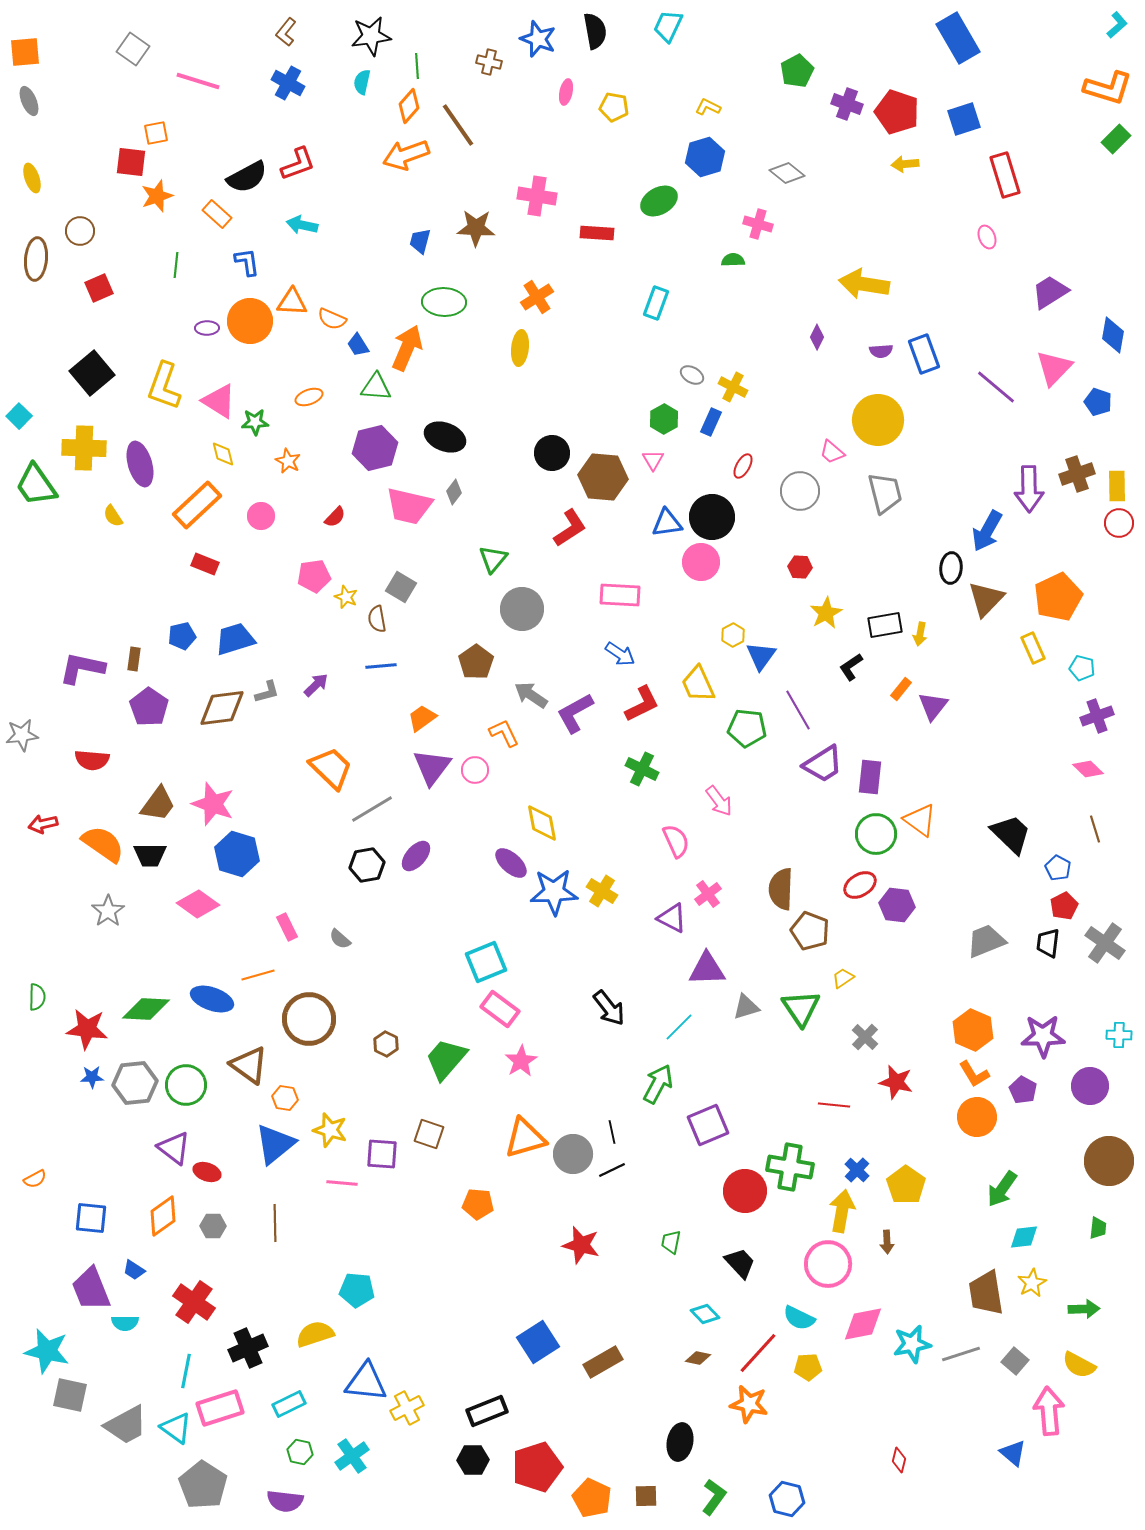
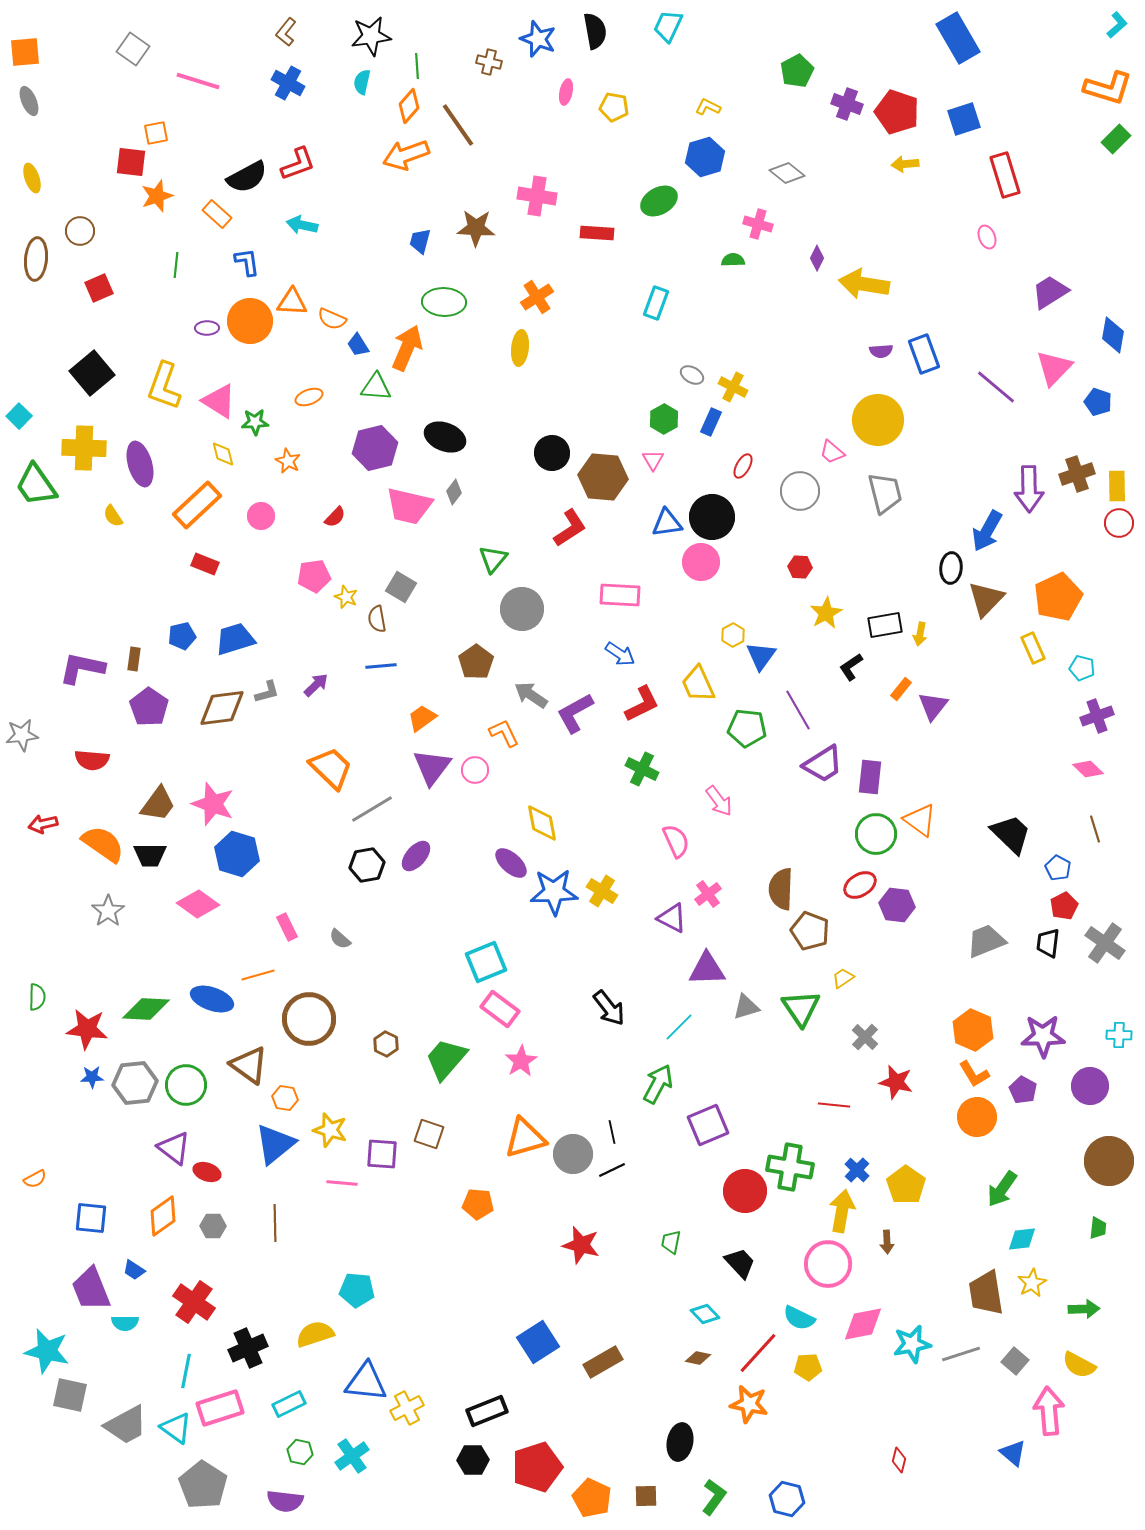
purple diamond at (817, 337): moved 79 px up
cyan diamond at (1024, 1237): moved 2 px left, 2 px down
